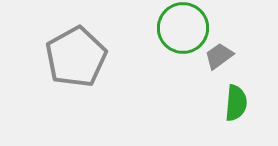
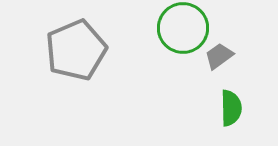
gray pentagon: moved 7 px up; rotated 6 degrees clockwise
green semicircle: moved 5 px left, 5 px down; rotated 6 degrees counterclockwise
